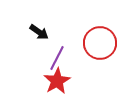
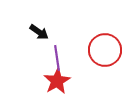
red circle: moved 5 px right, 7 px down
purple line: rotated 35 degrees counterclockwise
